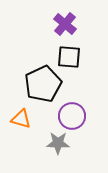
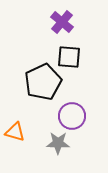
purple cross: moved 3 px left, 2 px up
black pentagon: moved 2 px up
orange triangle: moved 6 px left, 13 px down
